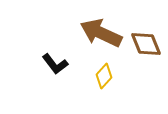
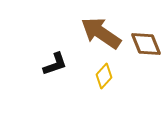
brown arrow: rotated 9 degrees clockwise
black L-shape: rotated 72 degrees counterclockwise
